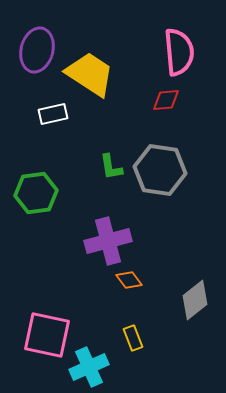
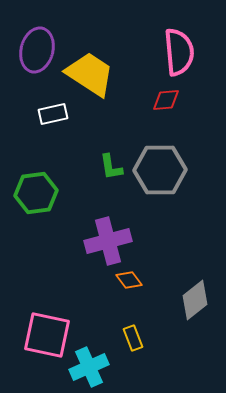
gray hexagon: rotated 9 degrees counterclockwise
